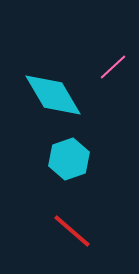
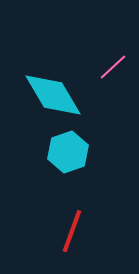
cyan hexagon: moved 1 px left, 7 px up
red line: rotated 69 degrees clockwise
